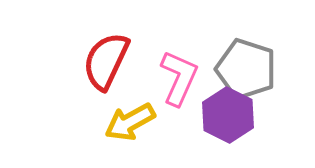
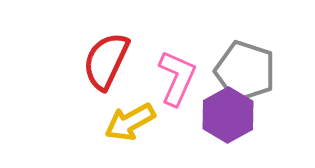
gray pentagon: moved 1 px left, 2 px down
pink L-shape: moved 2 px left
purple hexagon: rotated 4 degrees clockwise
